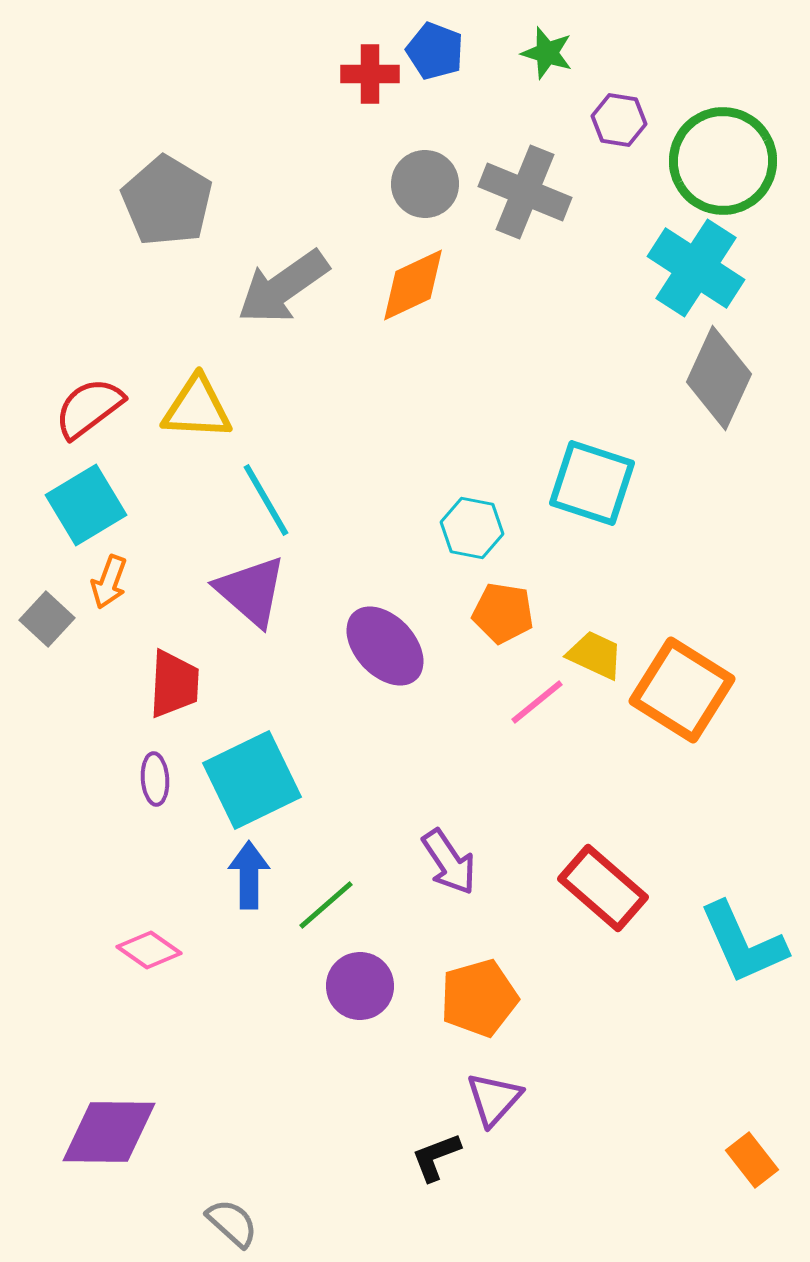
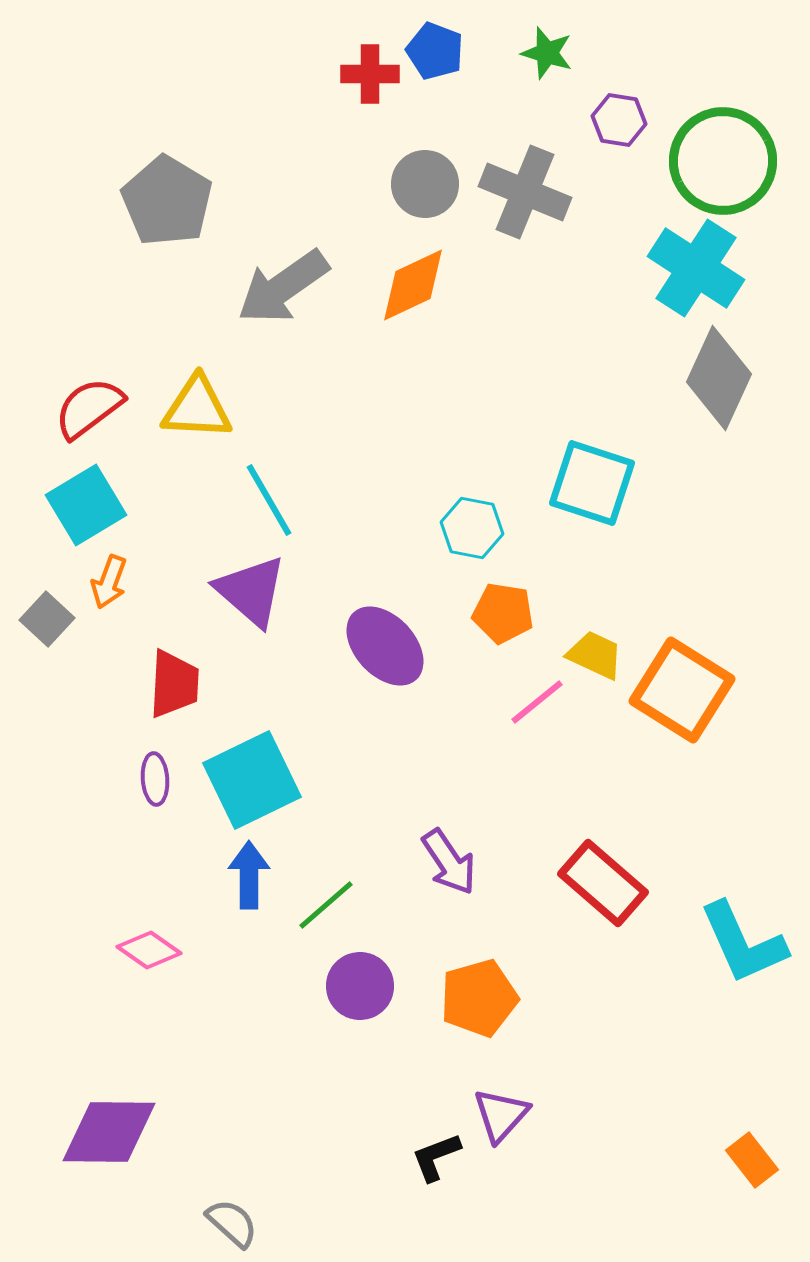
cyan line at (266, 500): moved 3 px right
red rectangle at (603, 888): moved 5 px up
purple triangle at (494, 1099): moved 7 px right, 16 px down
